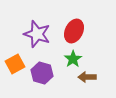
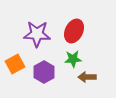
purple star: rotated 16 degrees counterclockwise
green star: rotated 30 degrees clockwise
purple hexagon: moved 2 px right, 1 px up; rotated 15 degrees clockwise
